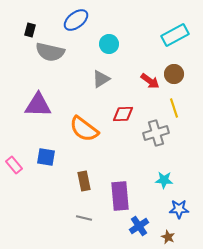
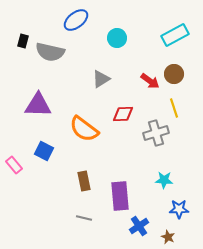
black rectangle: moved 7 px left, 11 px down
cyan circle: moved 8 px right, 6 px up
blue square: moved 2 px left, 6 px up; rotated 18 degrees clockwise
